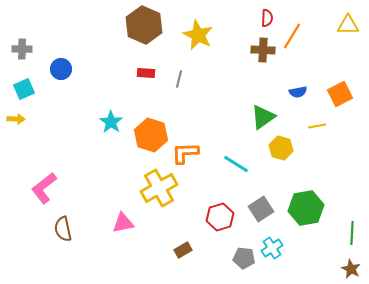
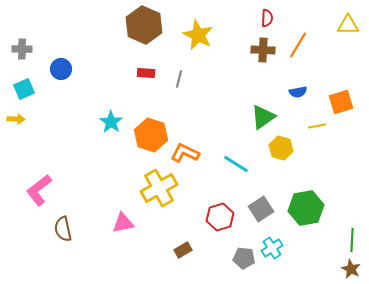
orange line: moved 6 px right, 9 px down
orange square: moved 1 px right, 8 px down; rotated 10 degrees clockwise
orange L-shape: rotated 28 degrees clockwise
pink L-shape: moved 5 px left, 2 px down
green line: moved 7 px down
